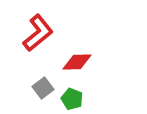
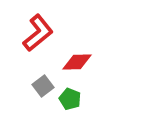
gray square: moved 2 px up
green pentagon: moved 2 px left
